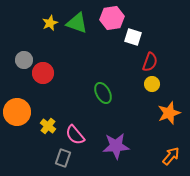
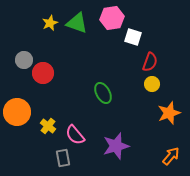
purple star: rotated 12 degrees counterclockwise
gray rectangle: rotated 30 degrees counterclockwise
